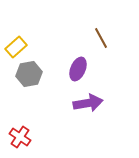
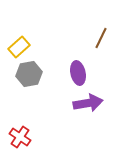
brown line: rotated 55 degrees clockwise
yellow rectangle: moved 3 px right
purple ellipse: moved 4 px down; rotated 35 degrees counterclockwise
